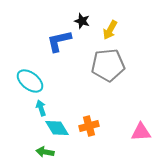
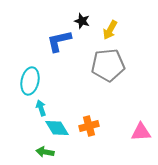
cyan ellipse: rotated 64 degrees clockwise
